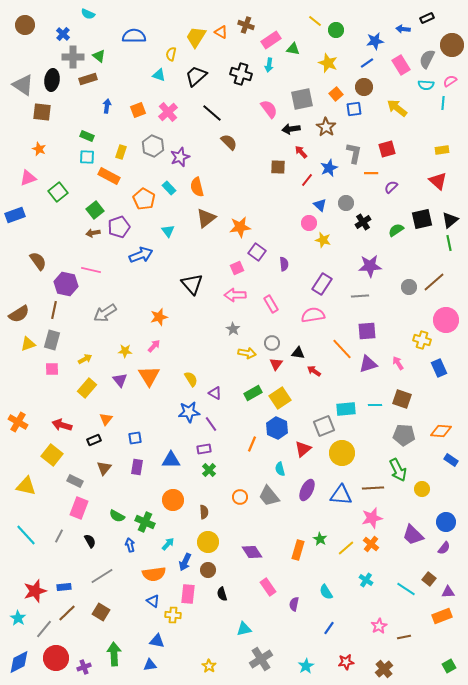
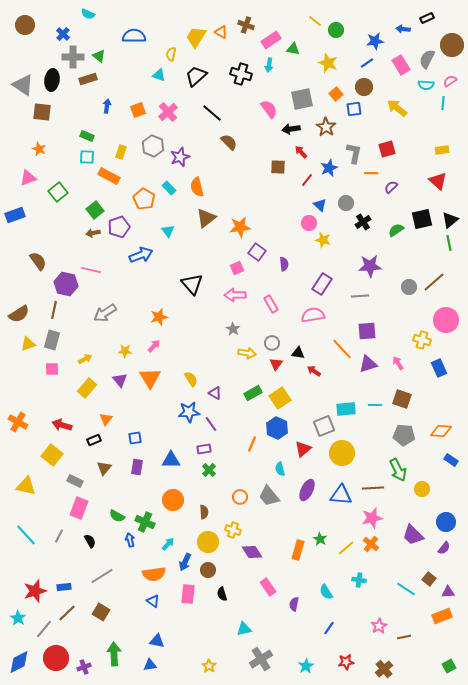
orange triangle at (149, 376): moved 1 px right, 2 px down
blue arrow at (130, 545): moved 5 px up
cyan cross at (366, 580): moved 7 px left; rotated 24 degrees counterclockwise
yellow cross at (173, 615): moved 60 px right, 85 px up; rotated 14 degrees clockwise
